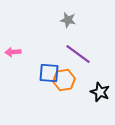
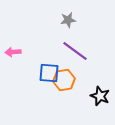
gray star: rotated 21 degrees counterclockwise
purple line: moved 3 px left, 3 px up
black star: moved 4 px down
